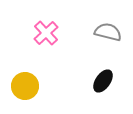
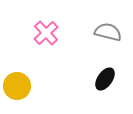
black ellipse: moved 2 px right, 2 px up
yellow circle: moved 8 px left
